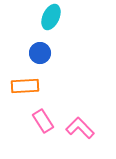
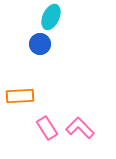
blue circle: moved 9 px up
orange rectangle: moved 5 px left, 10 px down
pink rectangle: moved 4 px right, 7 px down
